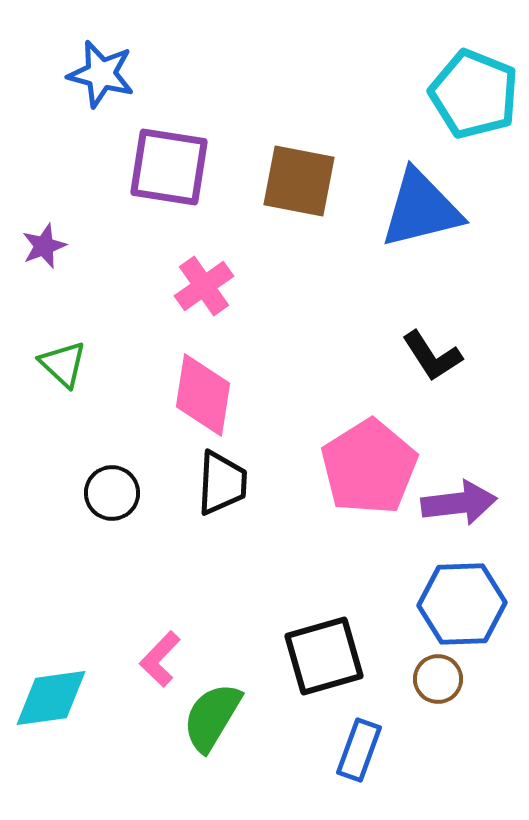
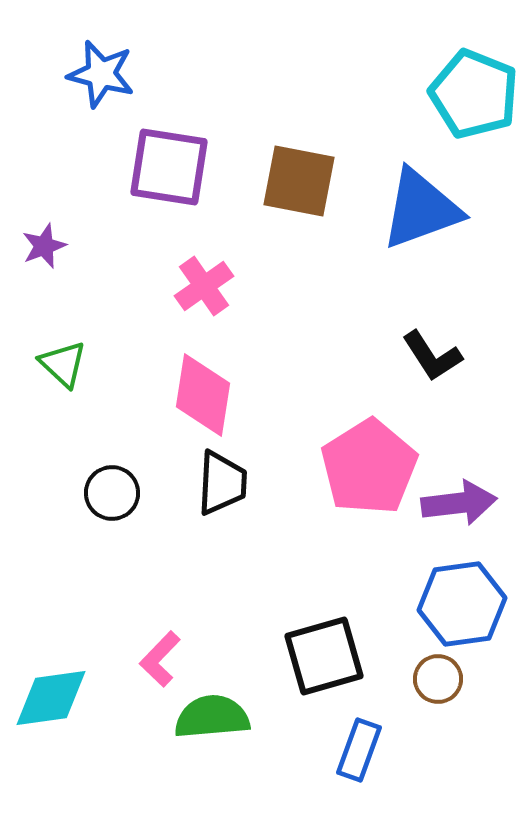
blue triangle: rotated 6 degrees counterclockwise
blue hexagon: rotated 6 degrees counterclockwise
green semicircle: rotated 54 degrees clockwise
